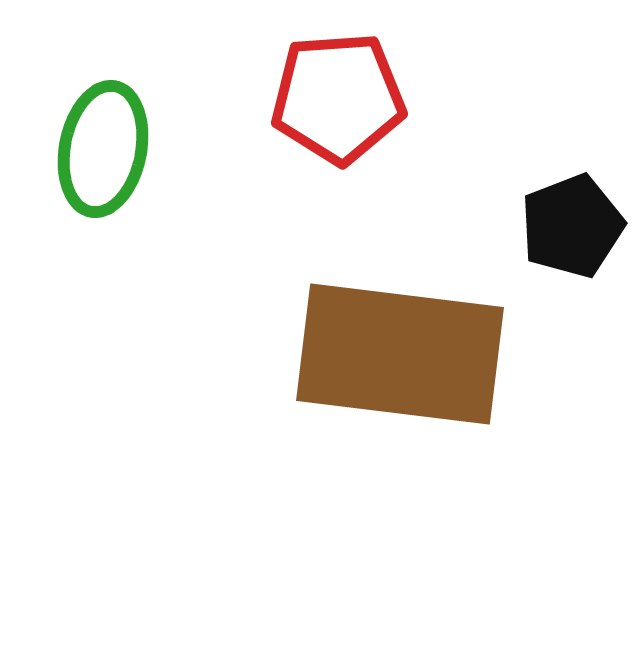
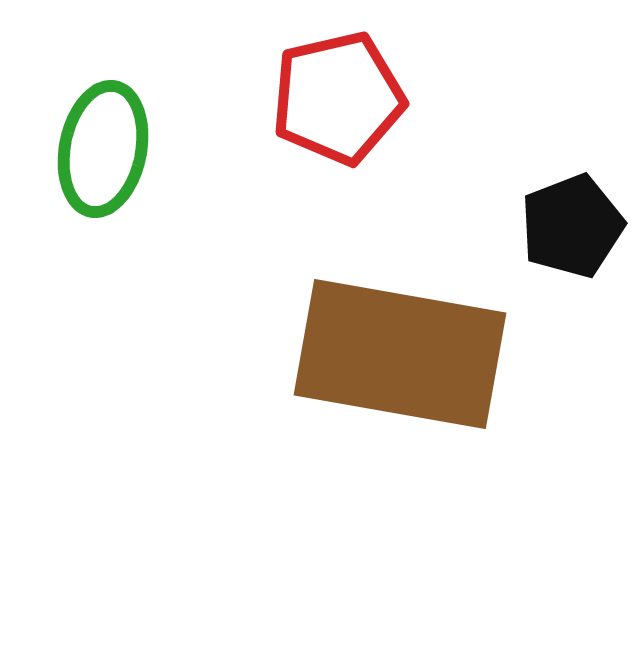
red pentagon: rotated 9 degrees counterclockwise
brown rectangle: rotated 3 degrees clockwise
